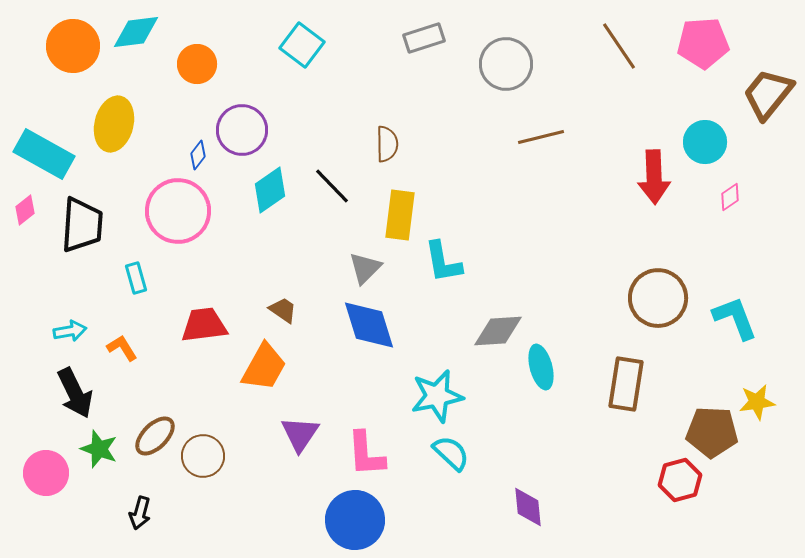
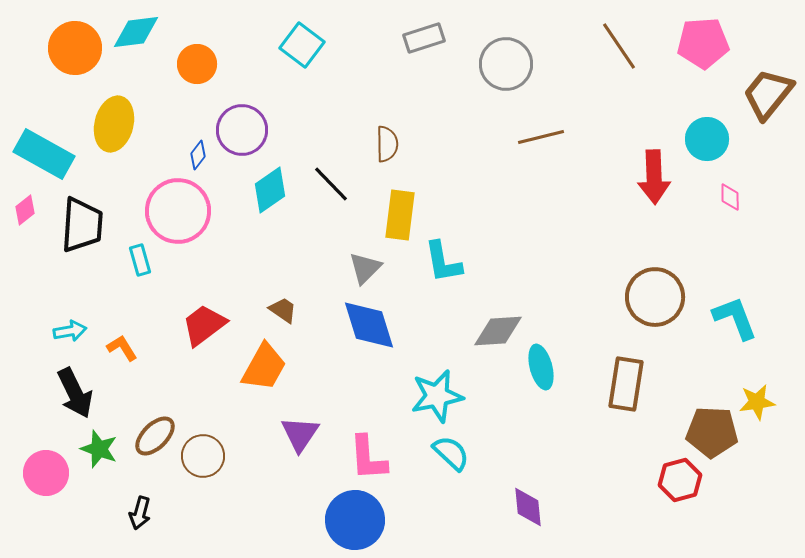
orange circle at (73, 46): moved 2 px right, 2 px down
cyan circle at (705, 142): moved 2 px right, 3 px up
black line at (332, 186): moved 1 px left, 2 px up
pink diamond at (730, 197): rotated 56 degrees counterclockwise
cyan rectangle at (136, 278): moved 4 px right, 18 px up
brown circle at (658, 298): moved 3 px left, 1 px up
red trapezoid at (204, 325): rotated 30 degrees counterclockwise
pink L-shape at (366, 454): moved 2 px right, 4 px down
